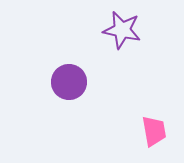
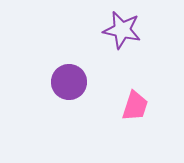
pink trapezoid: moved 19 px left, 25 px up; rotated 28 degrees clockwise
